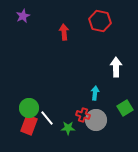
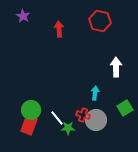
purple star: rotated 16 degrees counterclockwise
red arrow: moved 5 px left, 3 px up
green circle: moved 2 px right, 2 px down
white line: moved 10 px right
